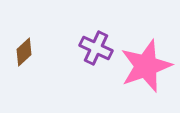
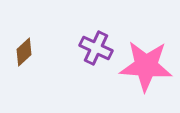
pink star: rotated 24 degrees clockwise
